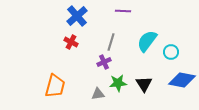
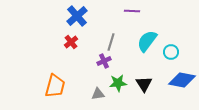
purple line: moved 9 px right
red cross: rotated 24 degrees clockwise
purple cross: moved 1 px up
